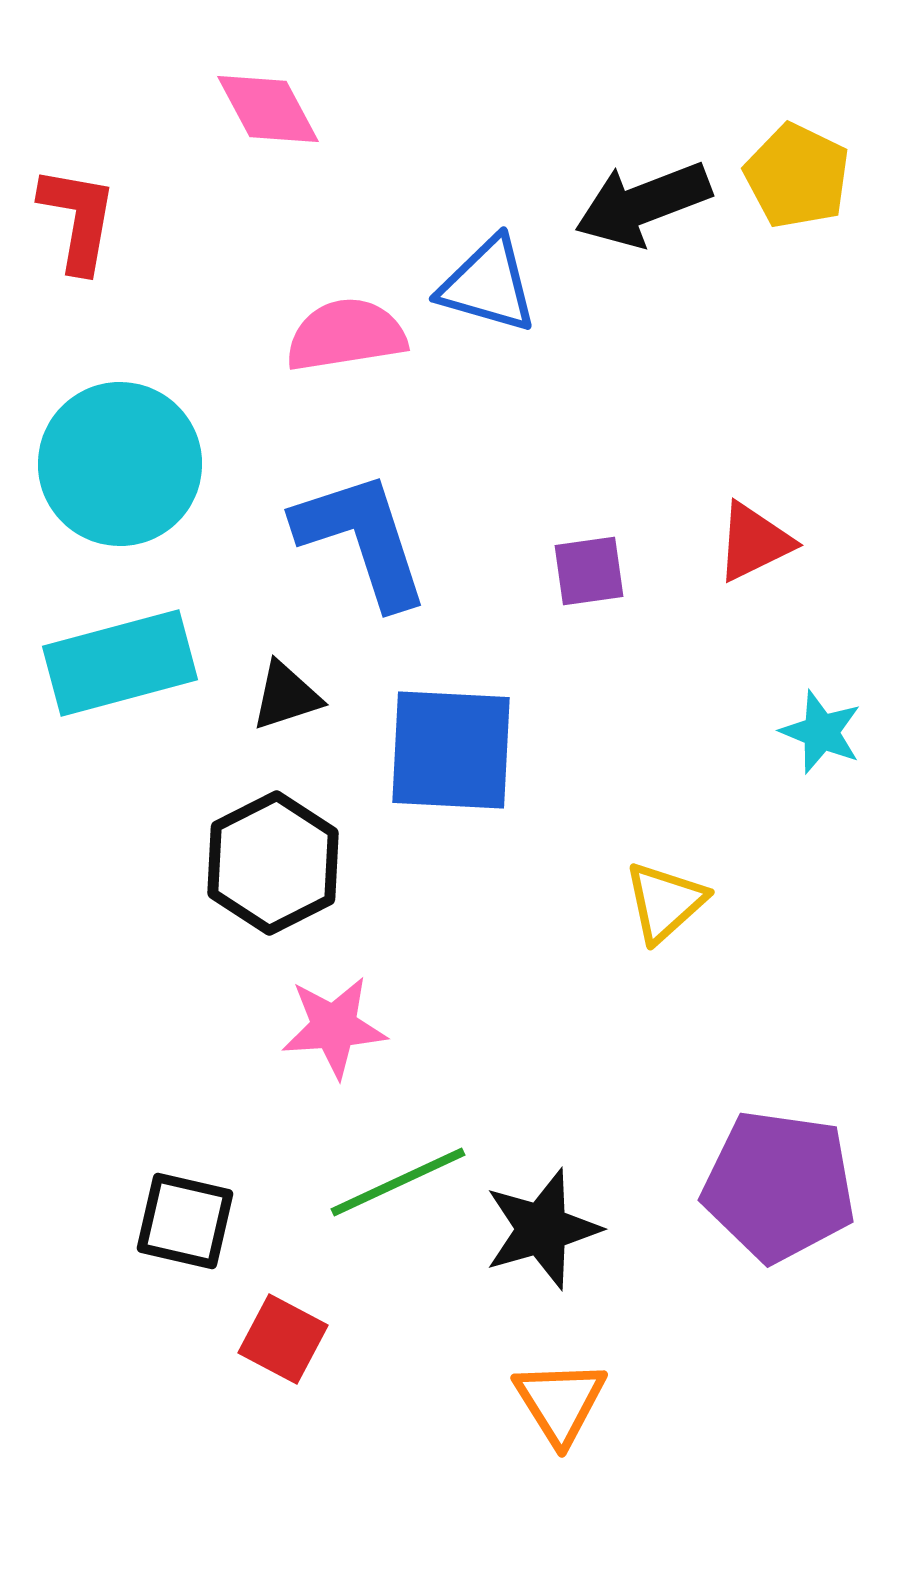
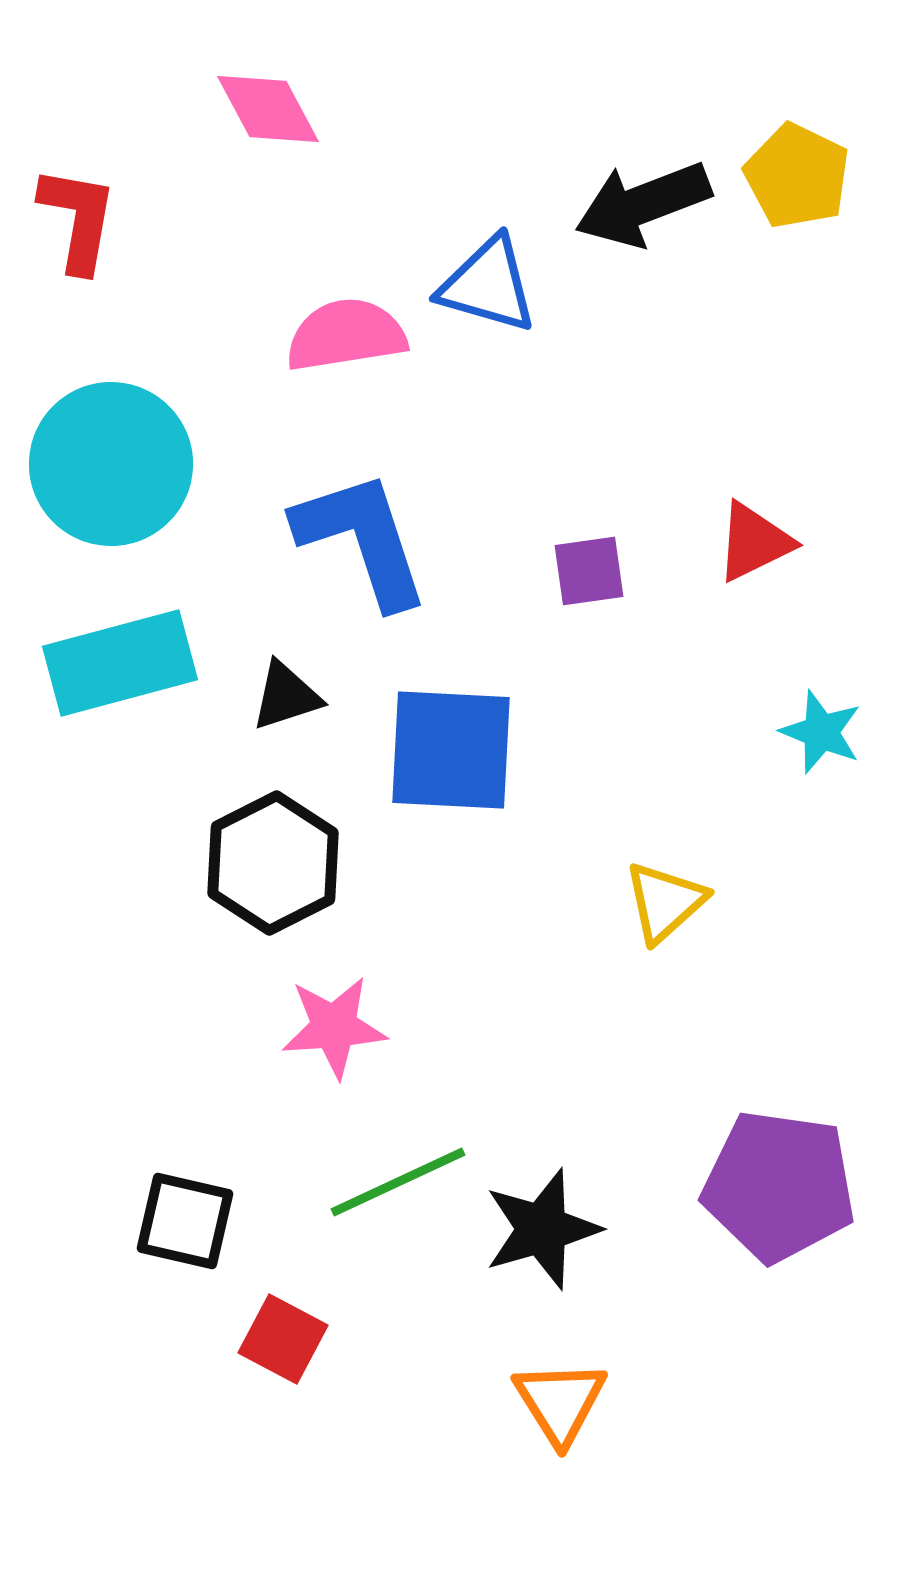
cyan circle: moved 9 px left
